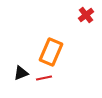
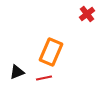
red cross: moved 1 px right, 1 px up
black triangle: moved 4 px left, 1 px up
